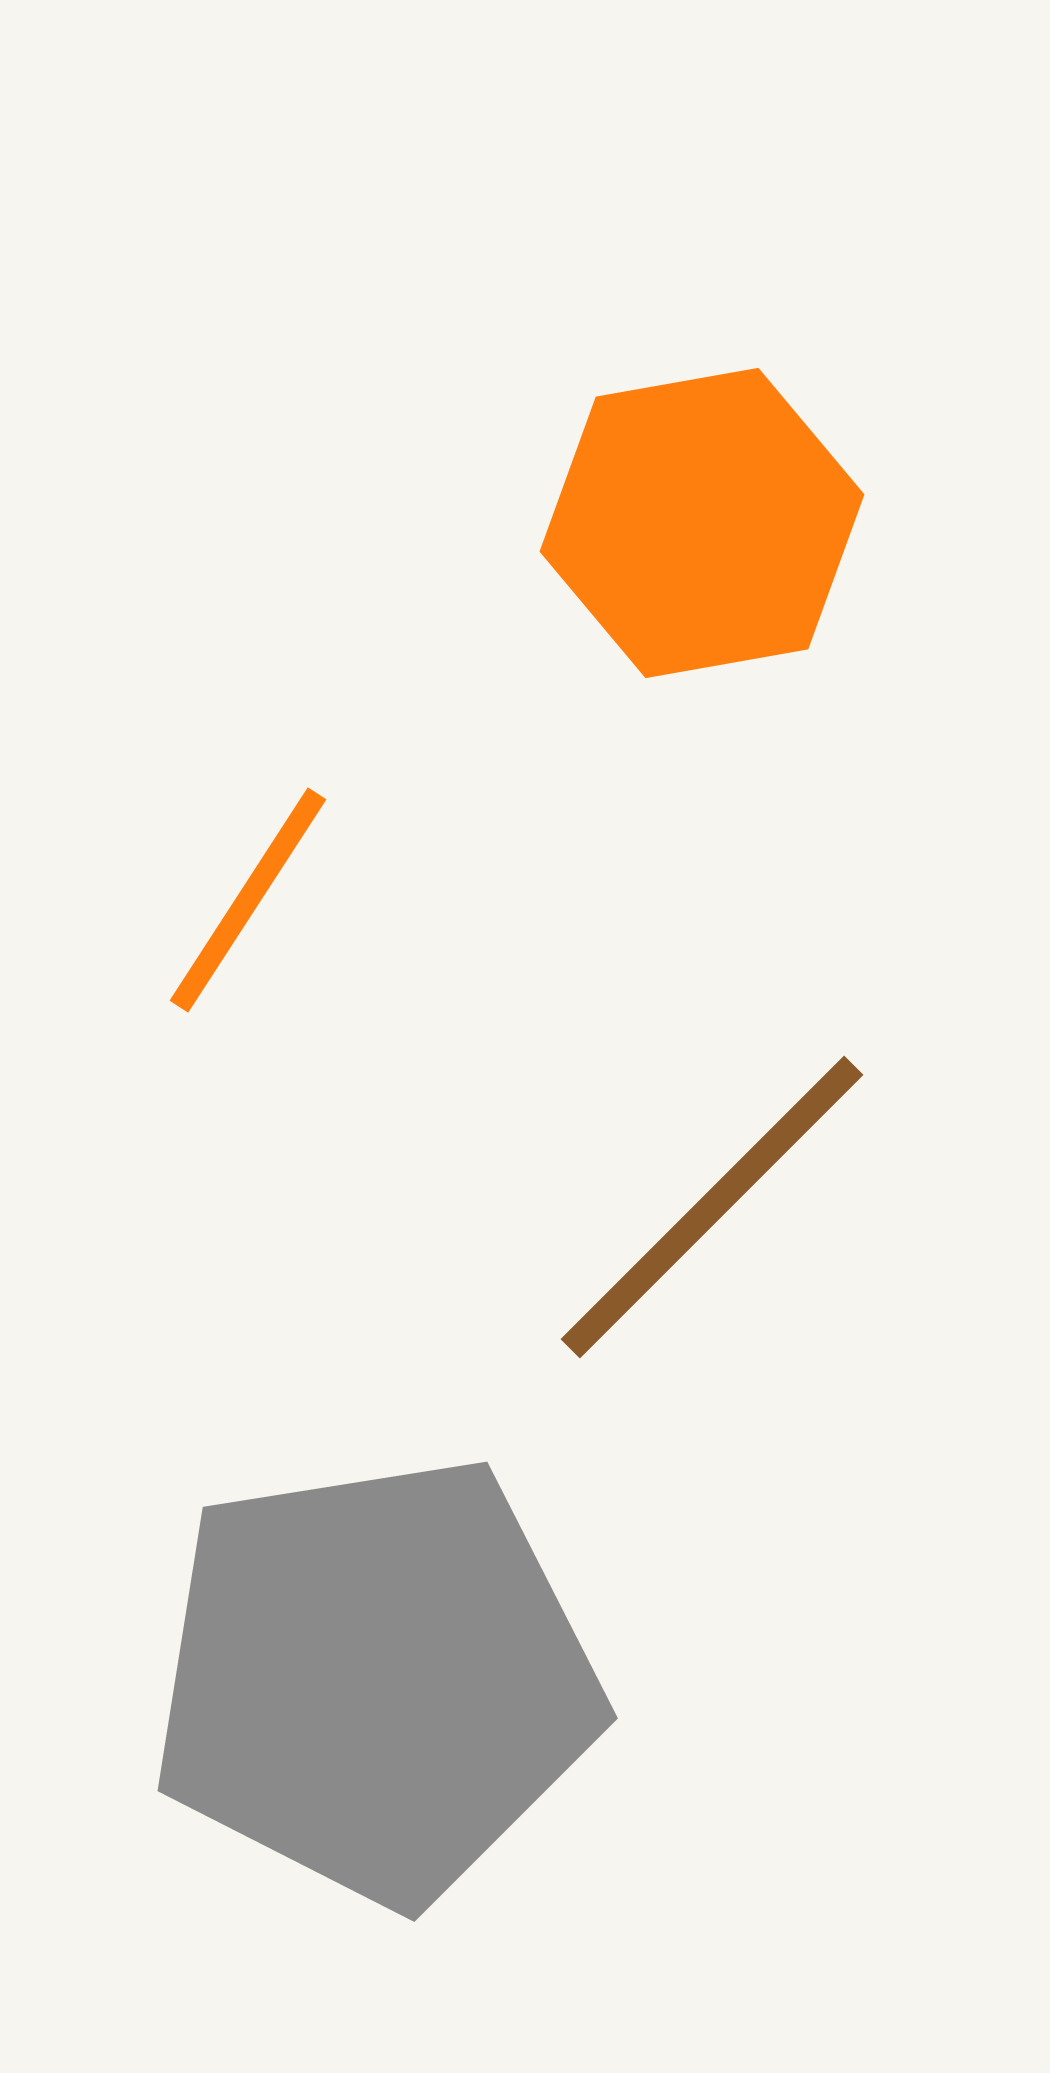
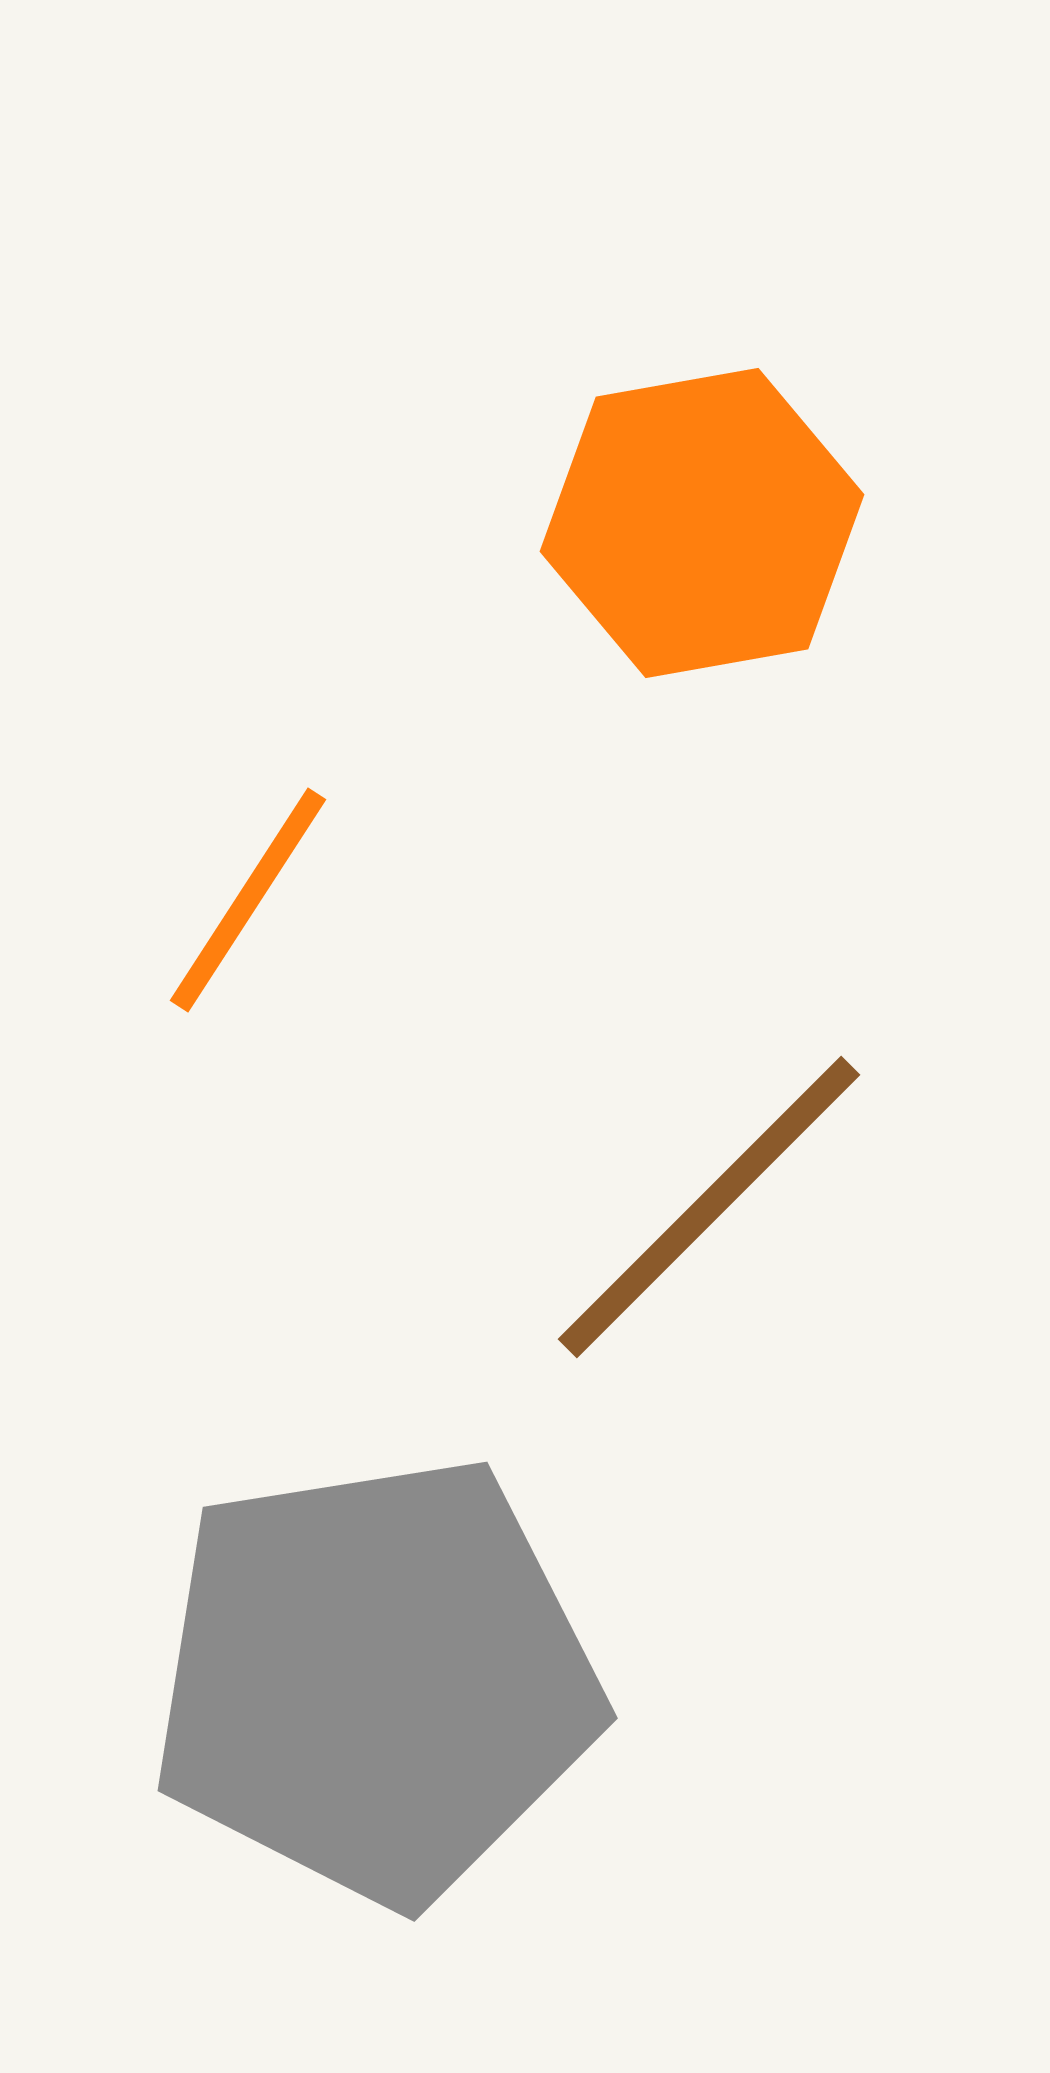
brown line: moved 3 px left
